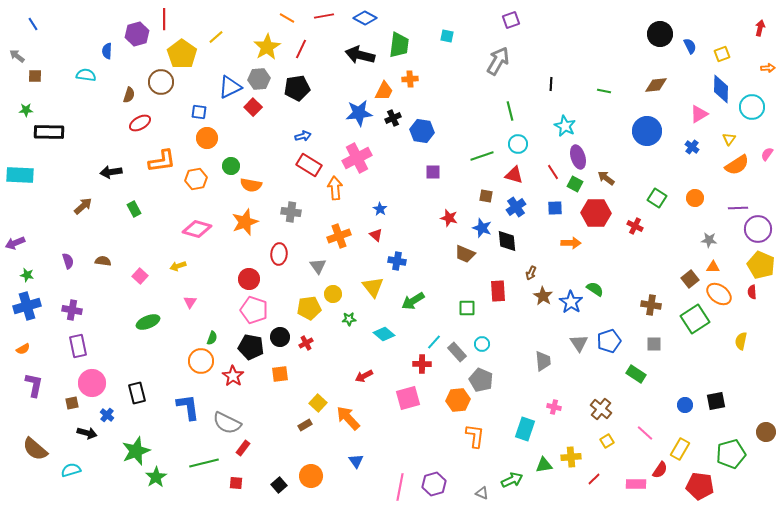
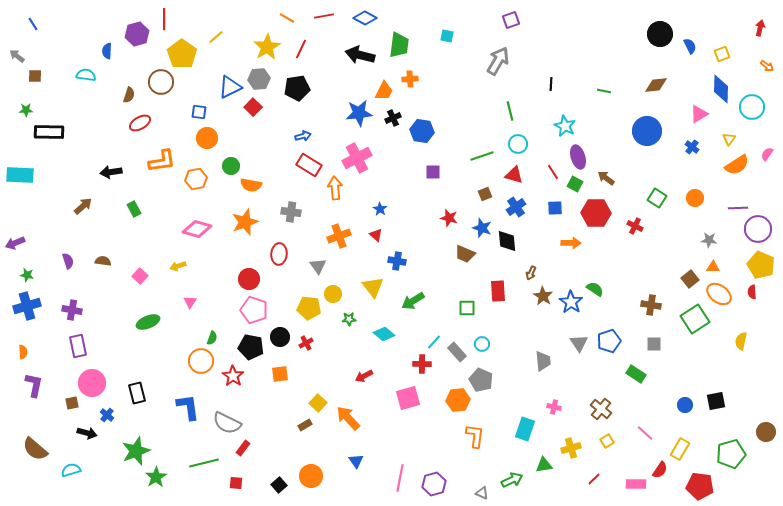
orange arrow at (768, 68): moved 1 px left, 2 px up; rotated 40 degrees clockwise
brown square at (486, 196): moved 1 px left, 2 px up; rotated 32 degrees counterclockwise
yellow pentagon at (309, 308): rotated 15 degrees clockwise
orange semicircle at (23, 349): moved 3 px down; rotated 64 degrees counterclockwise
yellow cross at (571, 457): moved 9 px up; rotated 12 degrees counterclockwise
pink line at (400, 487): moved 9 px up
